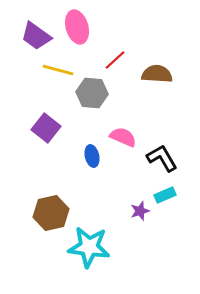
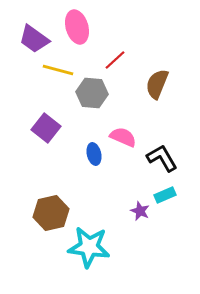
purple trapezoid: moved 2 px left, 3 px down
brown semicircle: moved 10 px down; rotated 72 degrees counterclockwise
blue ellipse: moved 2 px right, 2 px up
purple star: rotated 30 degrees counterclockwise
